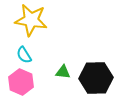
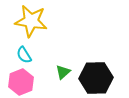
yellow star: moved 1 px down
green triangle: rotated 49 degrees counterclockwise
pink hexagon: rotated 15 degrees clockwise
